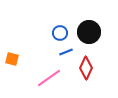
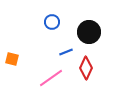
blue circle: moved 8 px left, 11 px up
pink line: moved 2 px right
